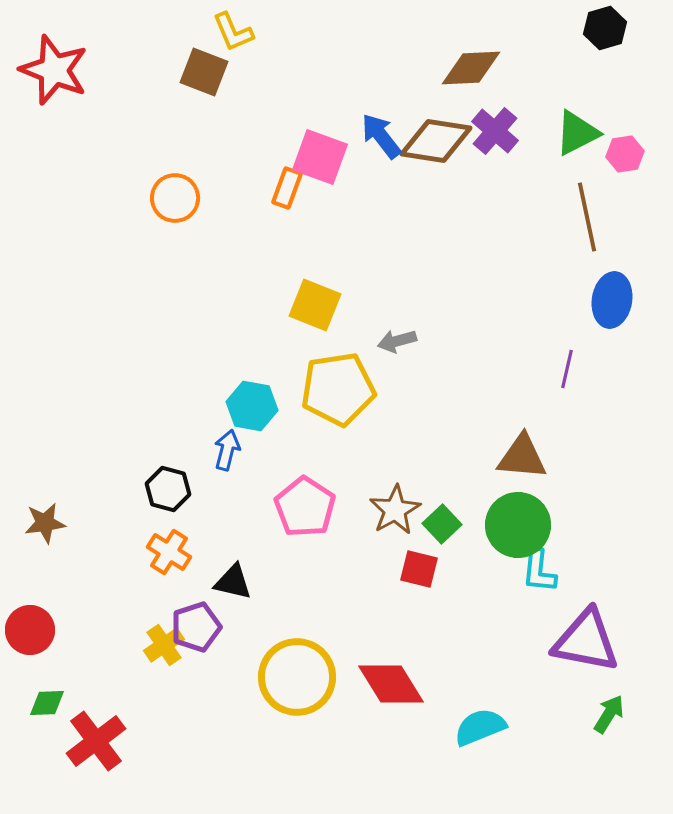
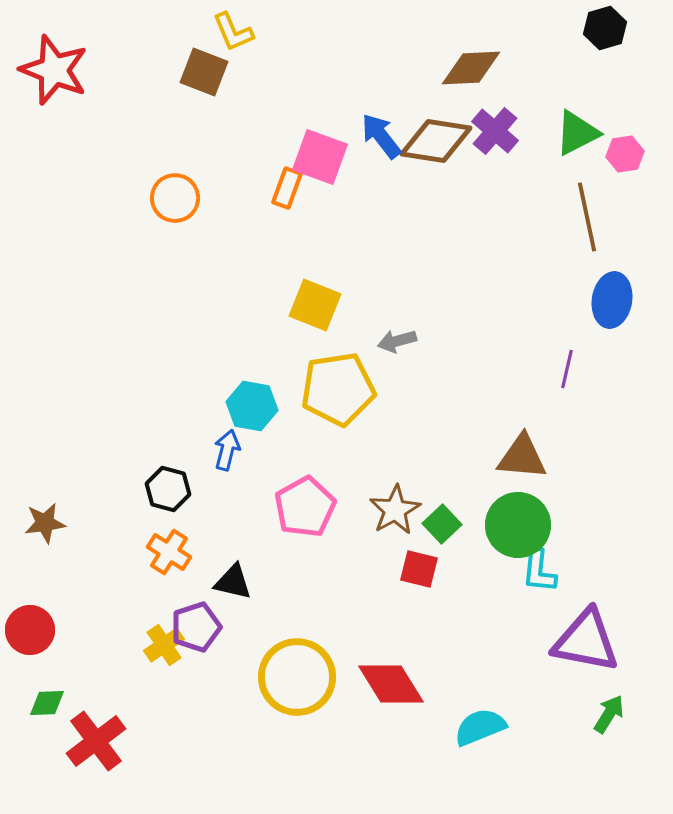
pink pentagon at (305, 507): rotated 10 degrees clockwise
